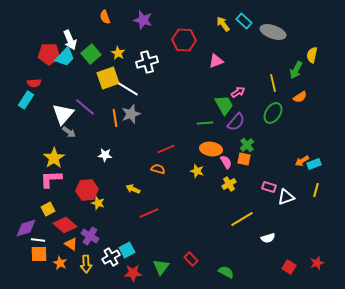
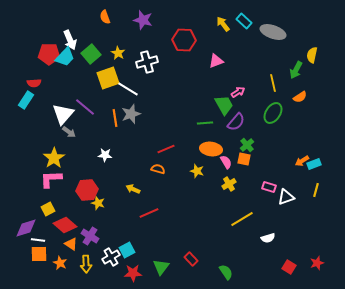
green semicircle at (226, 272): rotated 28 degrees clockwise
